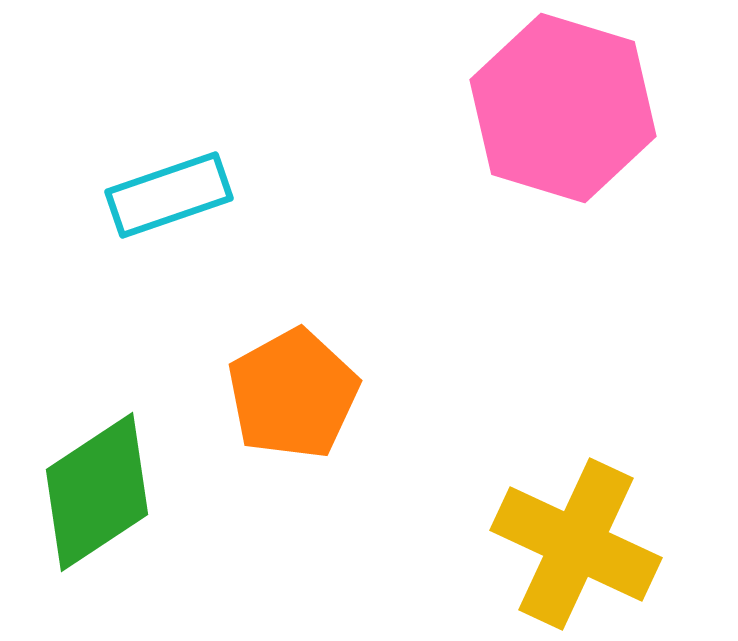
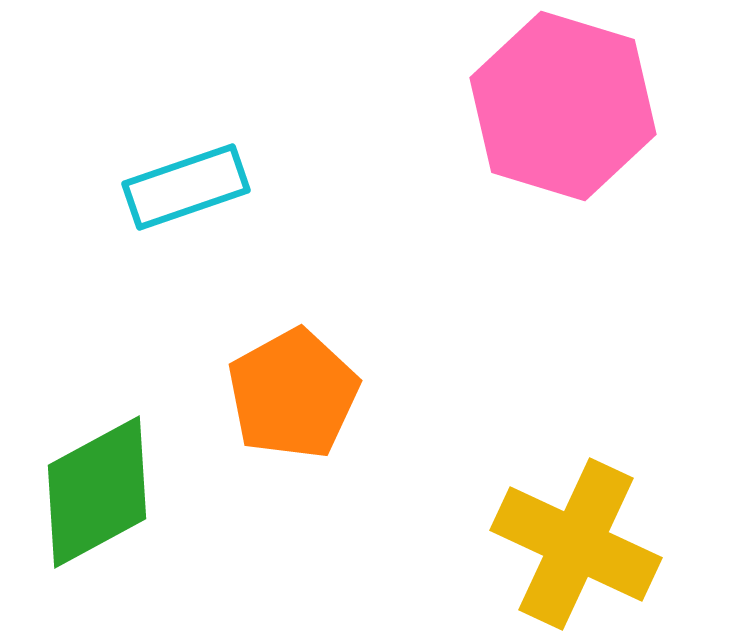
pink hexagon: moved 2 px up
cyan rectangle: moved 17 px right, 8 px up
green diamond: rotated 5 degrees clockwise
